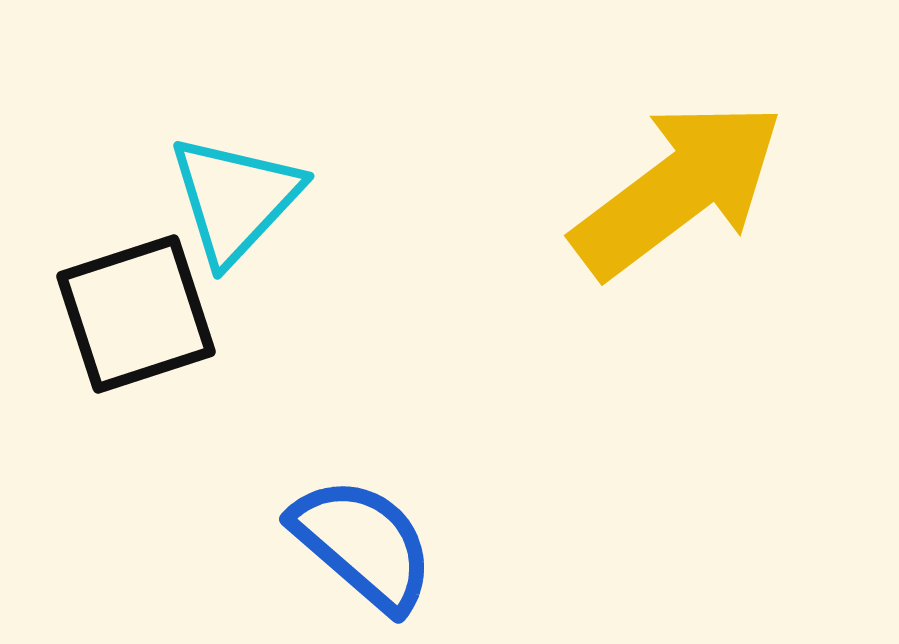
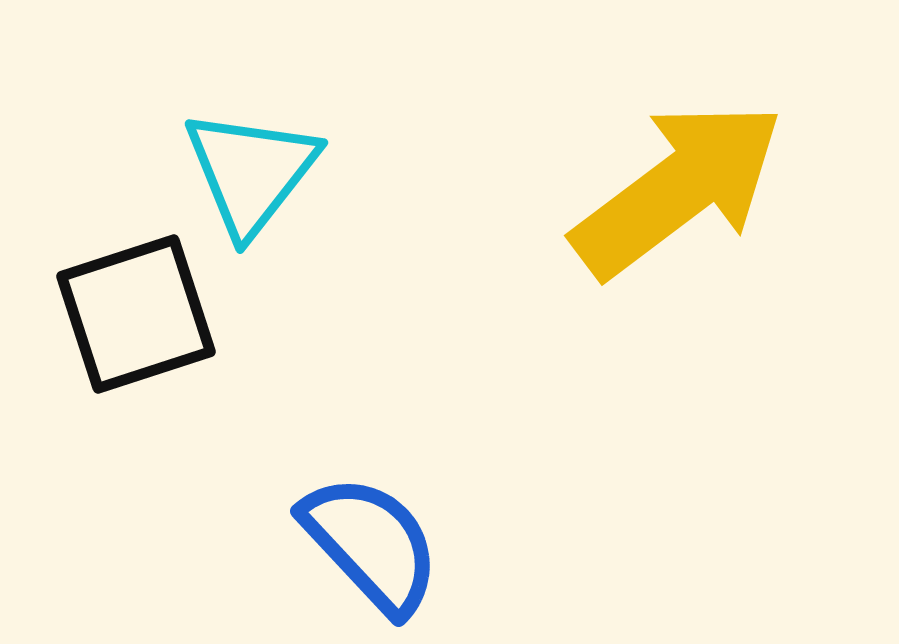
cyan triangle: moved 16 px right, 27 px up; rotated 5 degrees counterclockwise
blue semicircle: moved 8 px right; rotated 6 degrees clockwise
